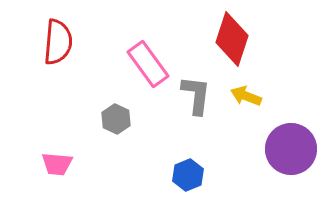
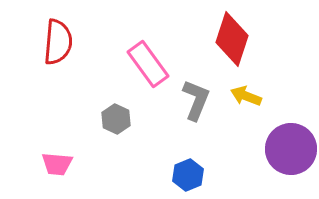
gray L-shape: moved 5 px down; rotated 15 degrees clockwise
